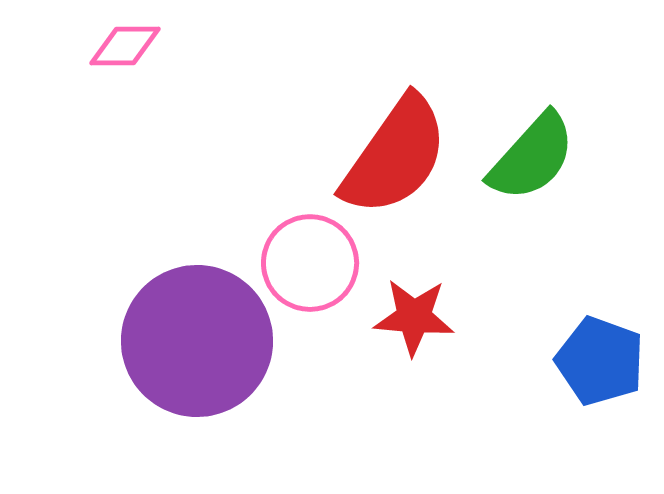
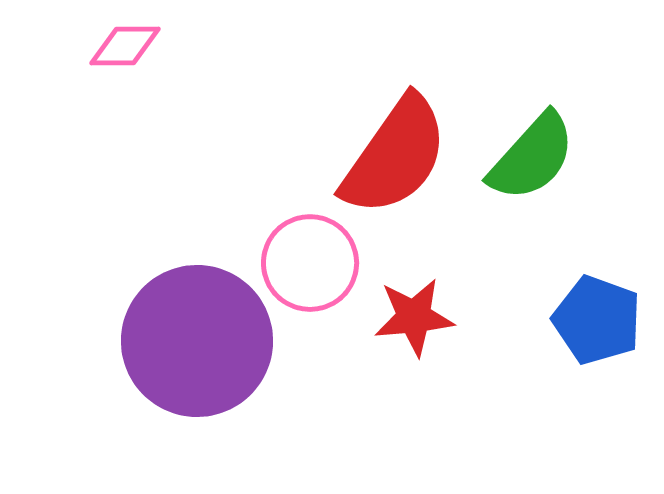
red star: rotated 10 degrees counterclockwise
blue pentagon: moved 3 px left, 41 px up
